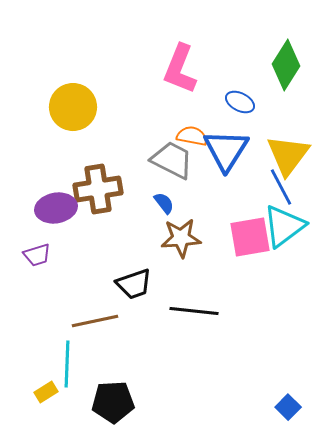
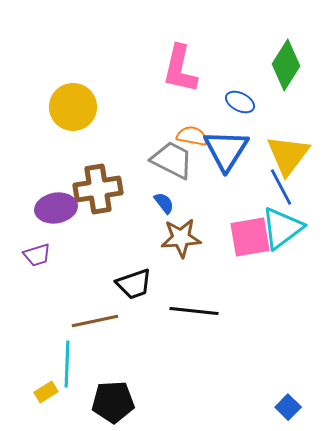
pink L-shape: rotated 9 degrees counterclockwise
cyan triangle: moved 2 px left, 2 px down
